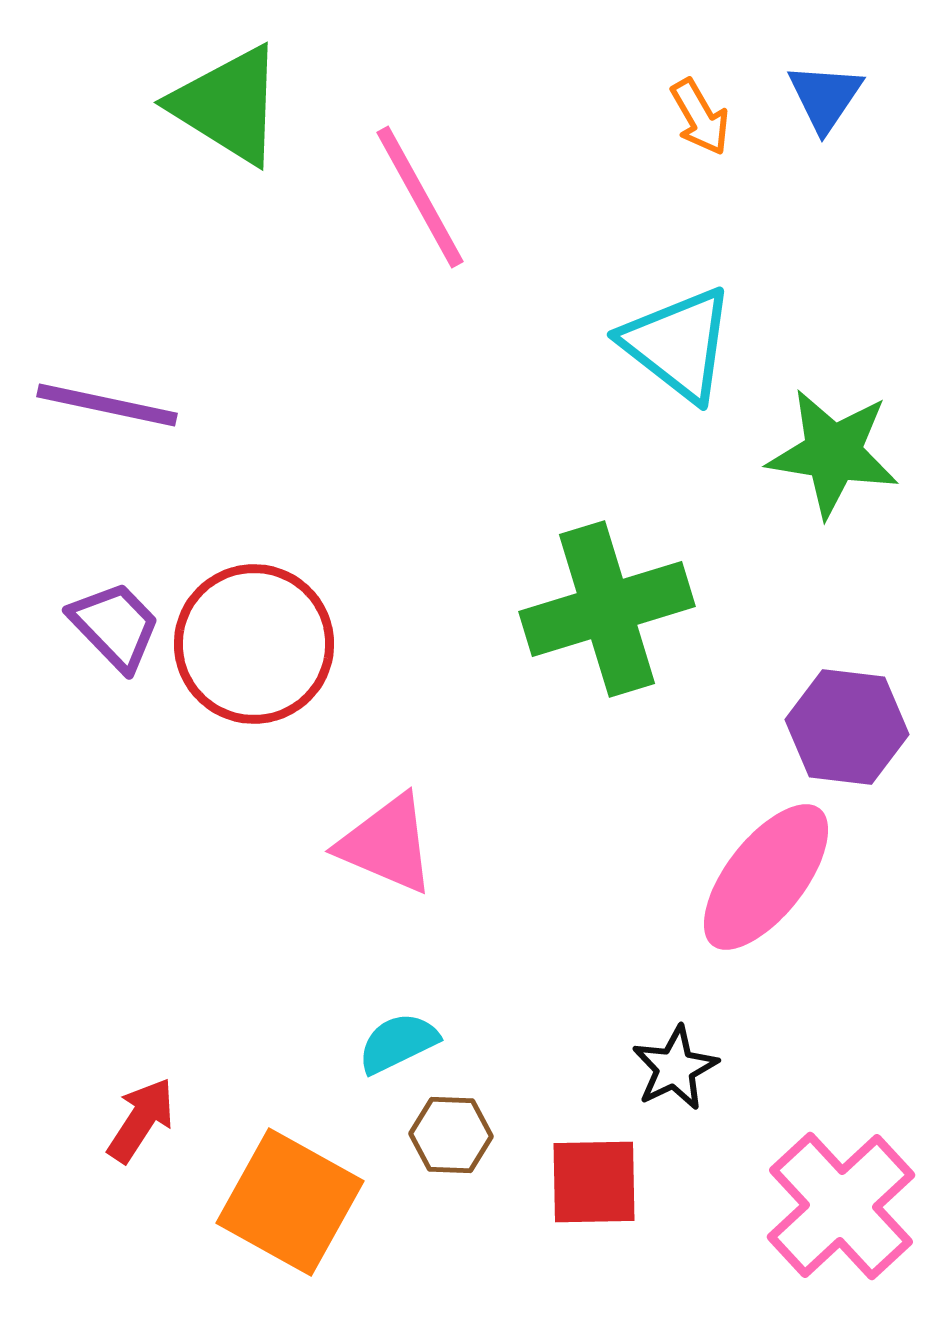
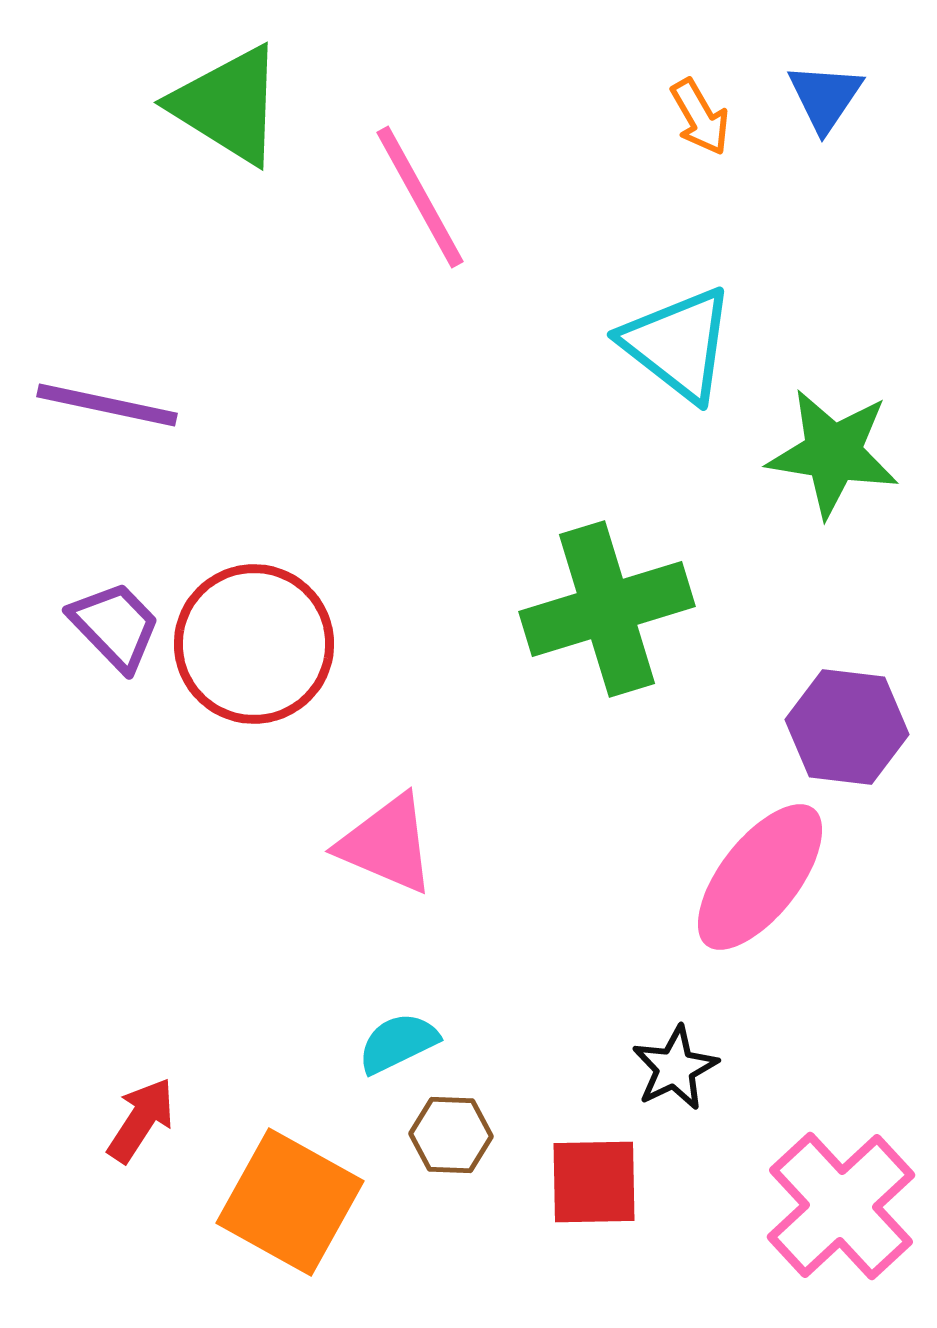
pink ellipse: moved 6 px left
